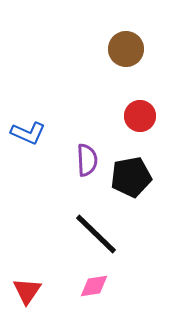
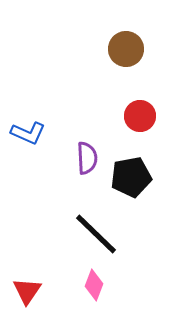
purple semicircle: moved 2 px up
pink diamond: moved 1 px up; rotated 60 degrees counterclockwise
